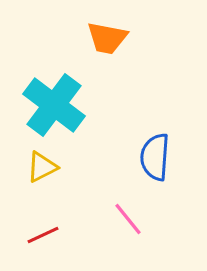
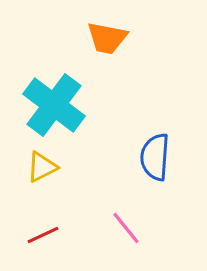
pink line: moved 2 px left, 9 px down
